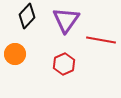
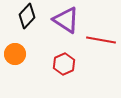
purple triangle: rotated 32 degrees counterclockwise
